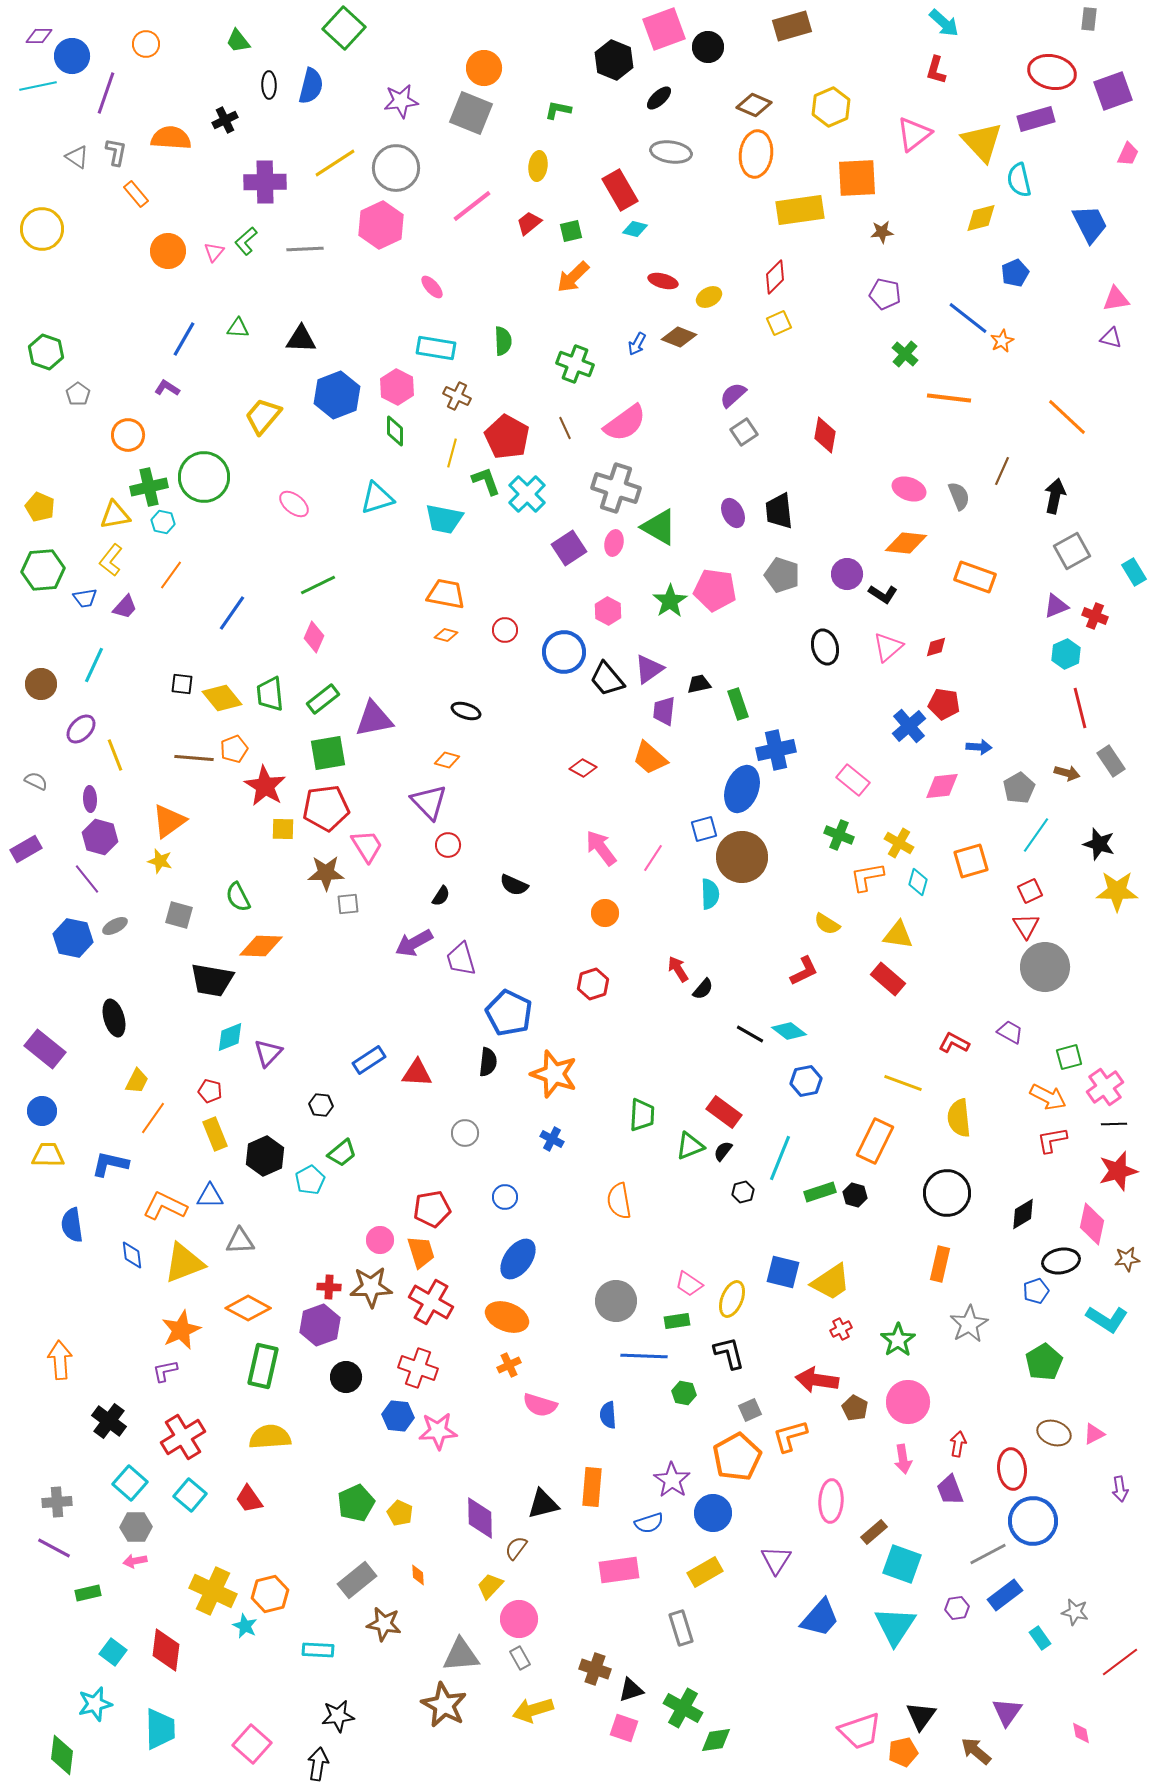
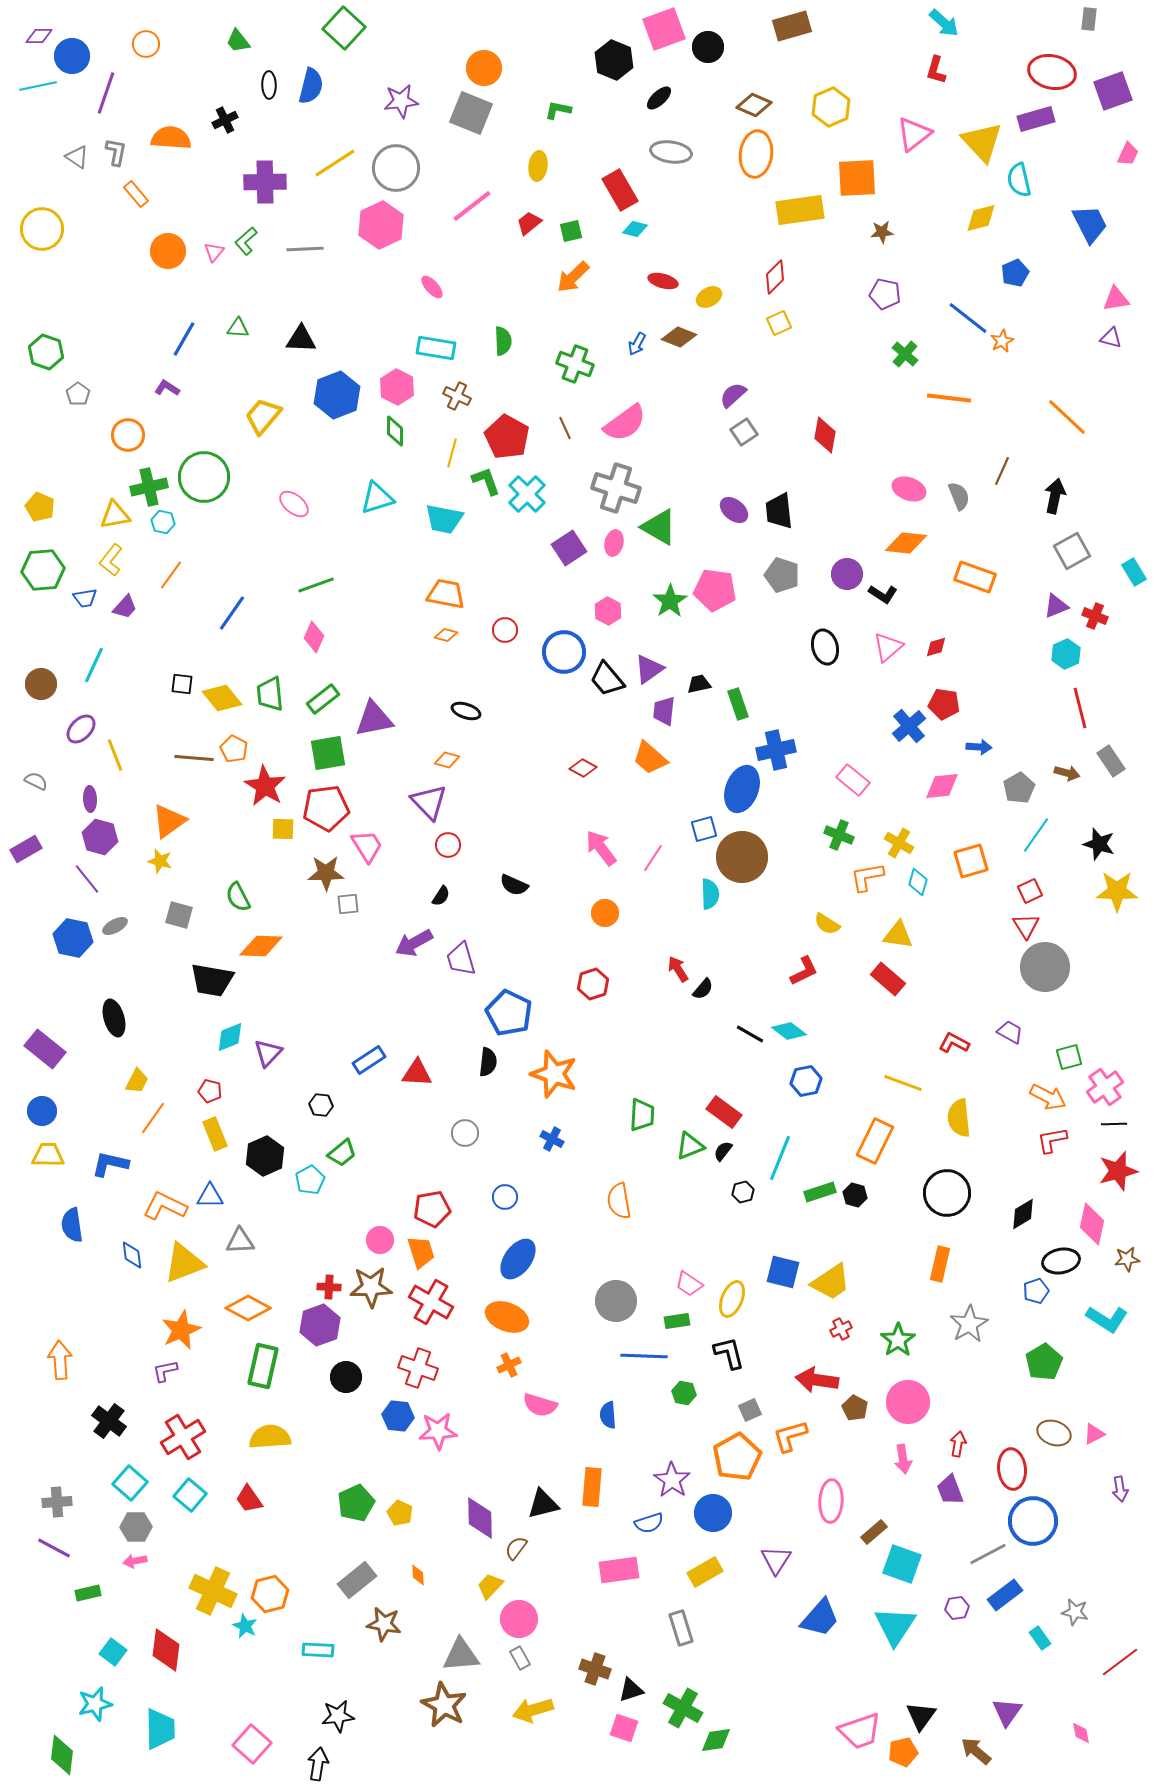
purple ellipse at (733, 513): moved 1 px right, 3 px up; rotated 24 degrees counterclockwise
green line at (318, 585): moved 2 px left; rotated 6 degrees clockwise
orange pentagon at (234, 749): rotated 24 degrees counterclockwise
